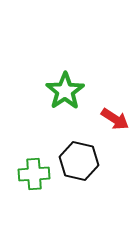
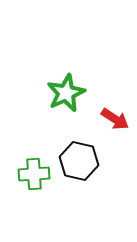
green star: moved 1 px right, 2 px down; rotated 9 degrees clockwise
